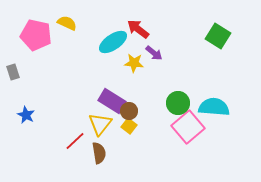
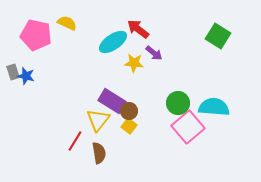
blue star: moved 39 px up; rotated 12 degrees counterclockwise
yellow triangle: moved 2 px left, 4 px up
red line: rotated 15 degrees counterclockwise
